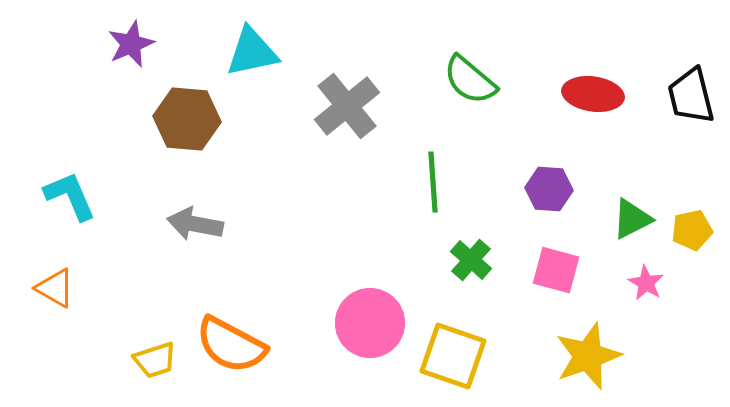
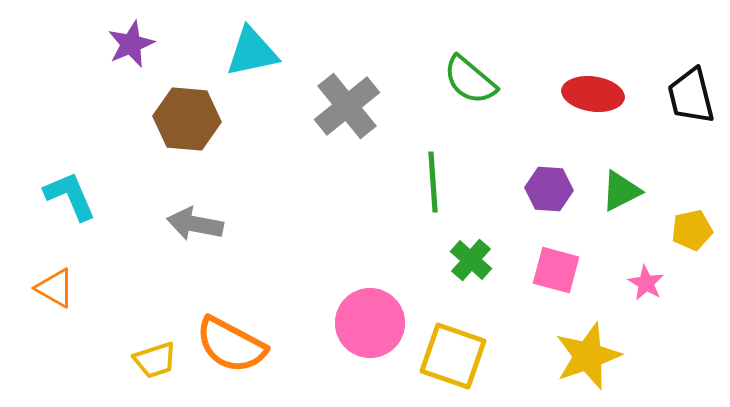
green triangle: moved 11 px left, 28 px up
